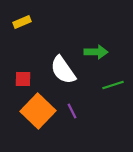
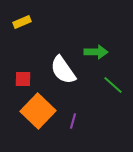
green line: rotated 60 degrees clockwise
purple line: moved 1 px right, 10 px down; rotated 42 degrees clockwise
